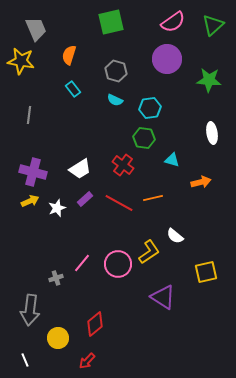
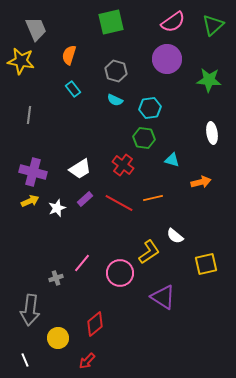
pink circle: moved 2 px right, 9 px down
yellow square: moved 8 px up
